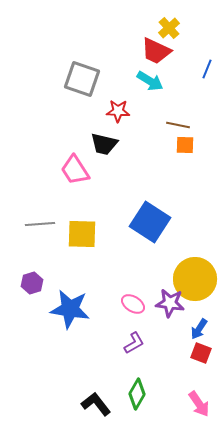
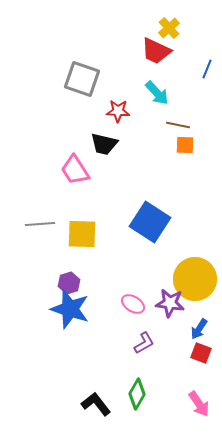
cyan arrow: moved 7 px right, 12 px down; rotated 16 degrees clockwise
purple hexagon: moved 37 px right
blue star: rotated 9 degrees clockwise
purple L-shape: moved 10 px right
